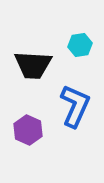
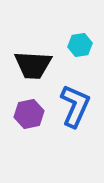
purple hexagon: moved 1 px right, 16 px up; rotated 24 degrees clockwise
